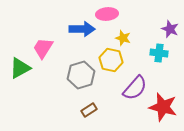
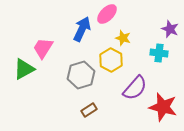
pink ellipse: rotated 40 degrees counterclockwise
blue arrow: rotated 65 degrees counterclockwise
yellow hexagon: rotated 15 degrees clockwise
green triangle: moved 4 px right, 1 px down
